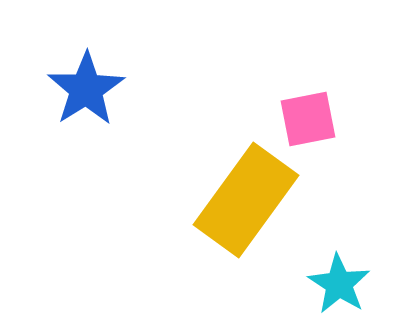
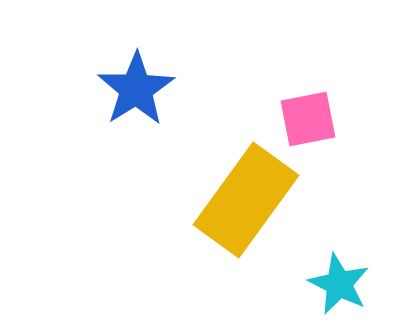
blue star: moved 50 px right
cyan star: rotated 6 degrees counterclockwise
